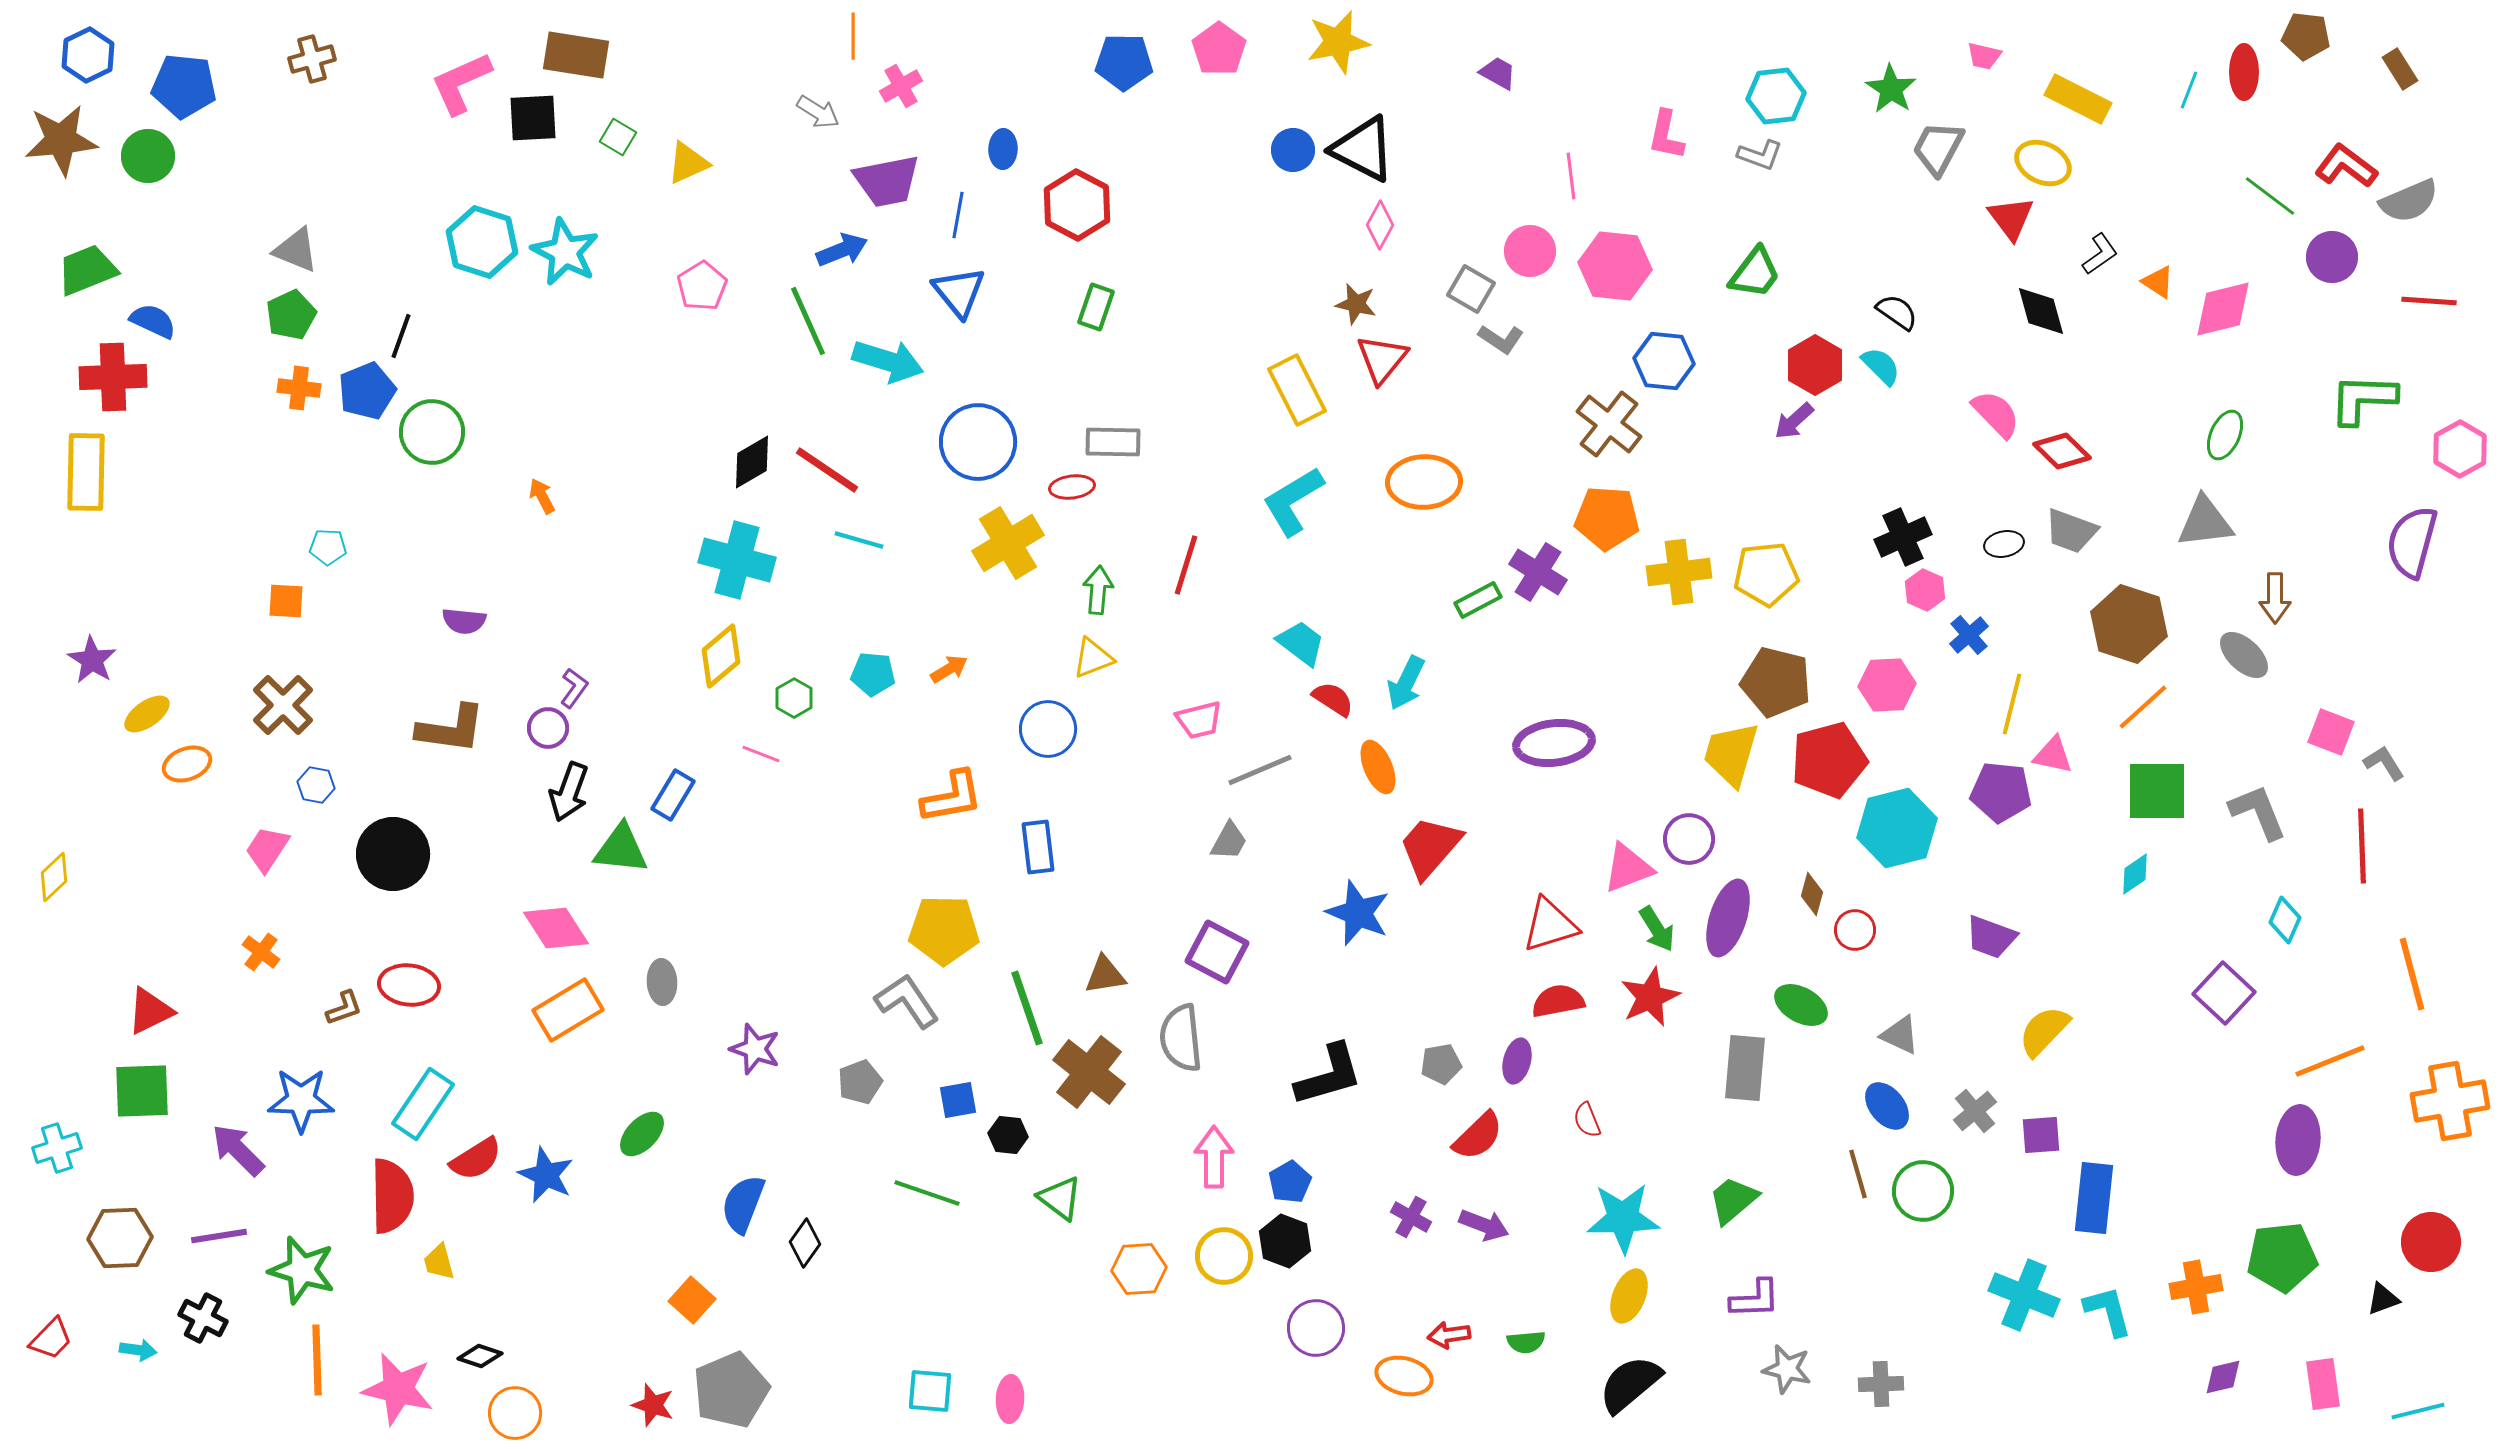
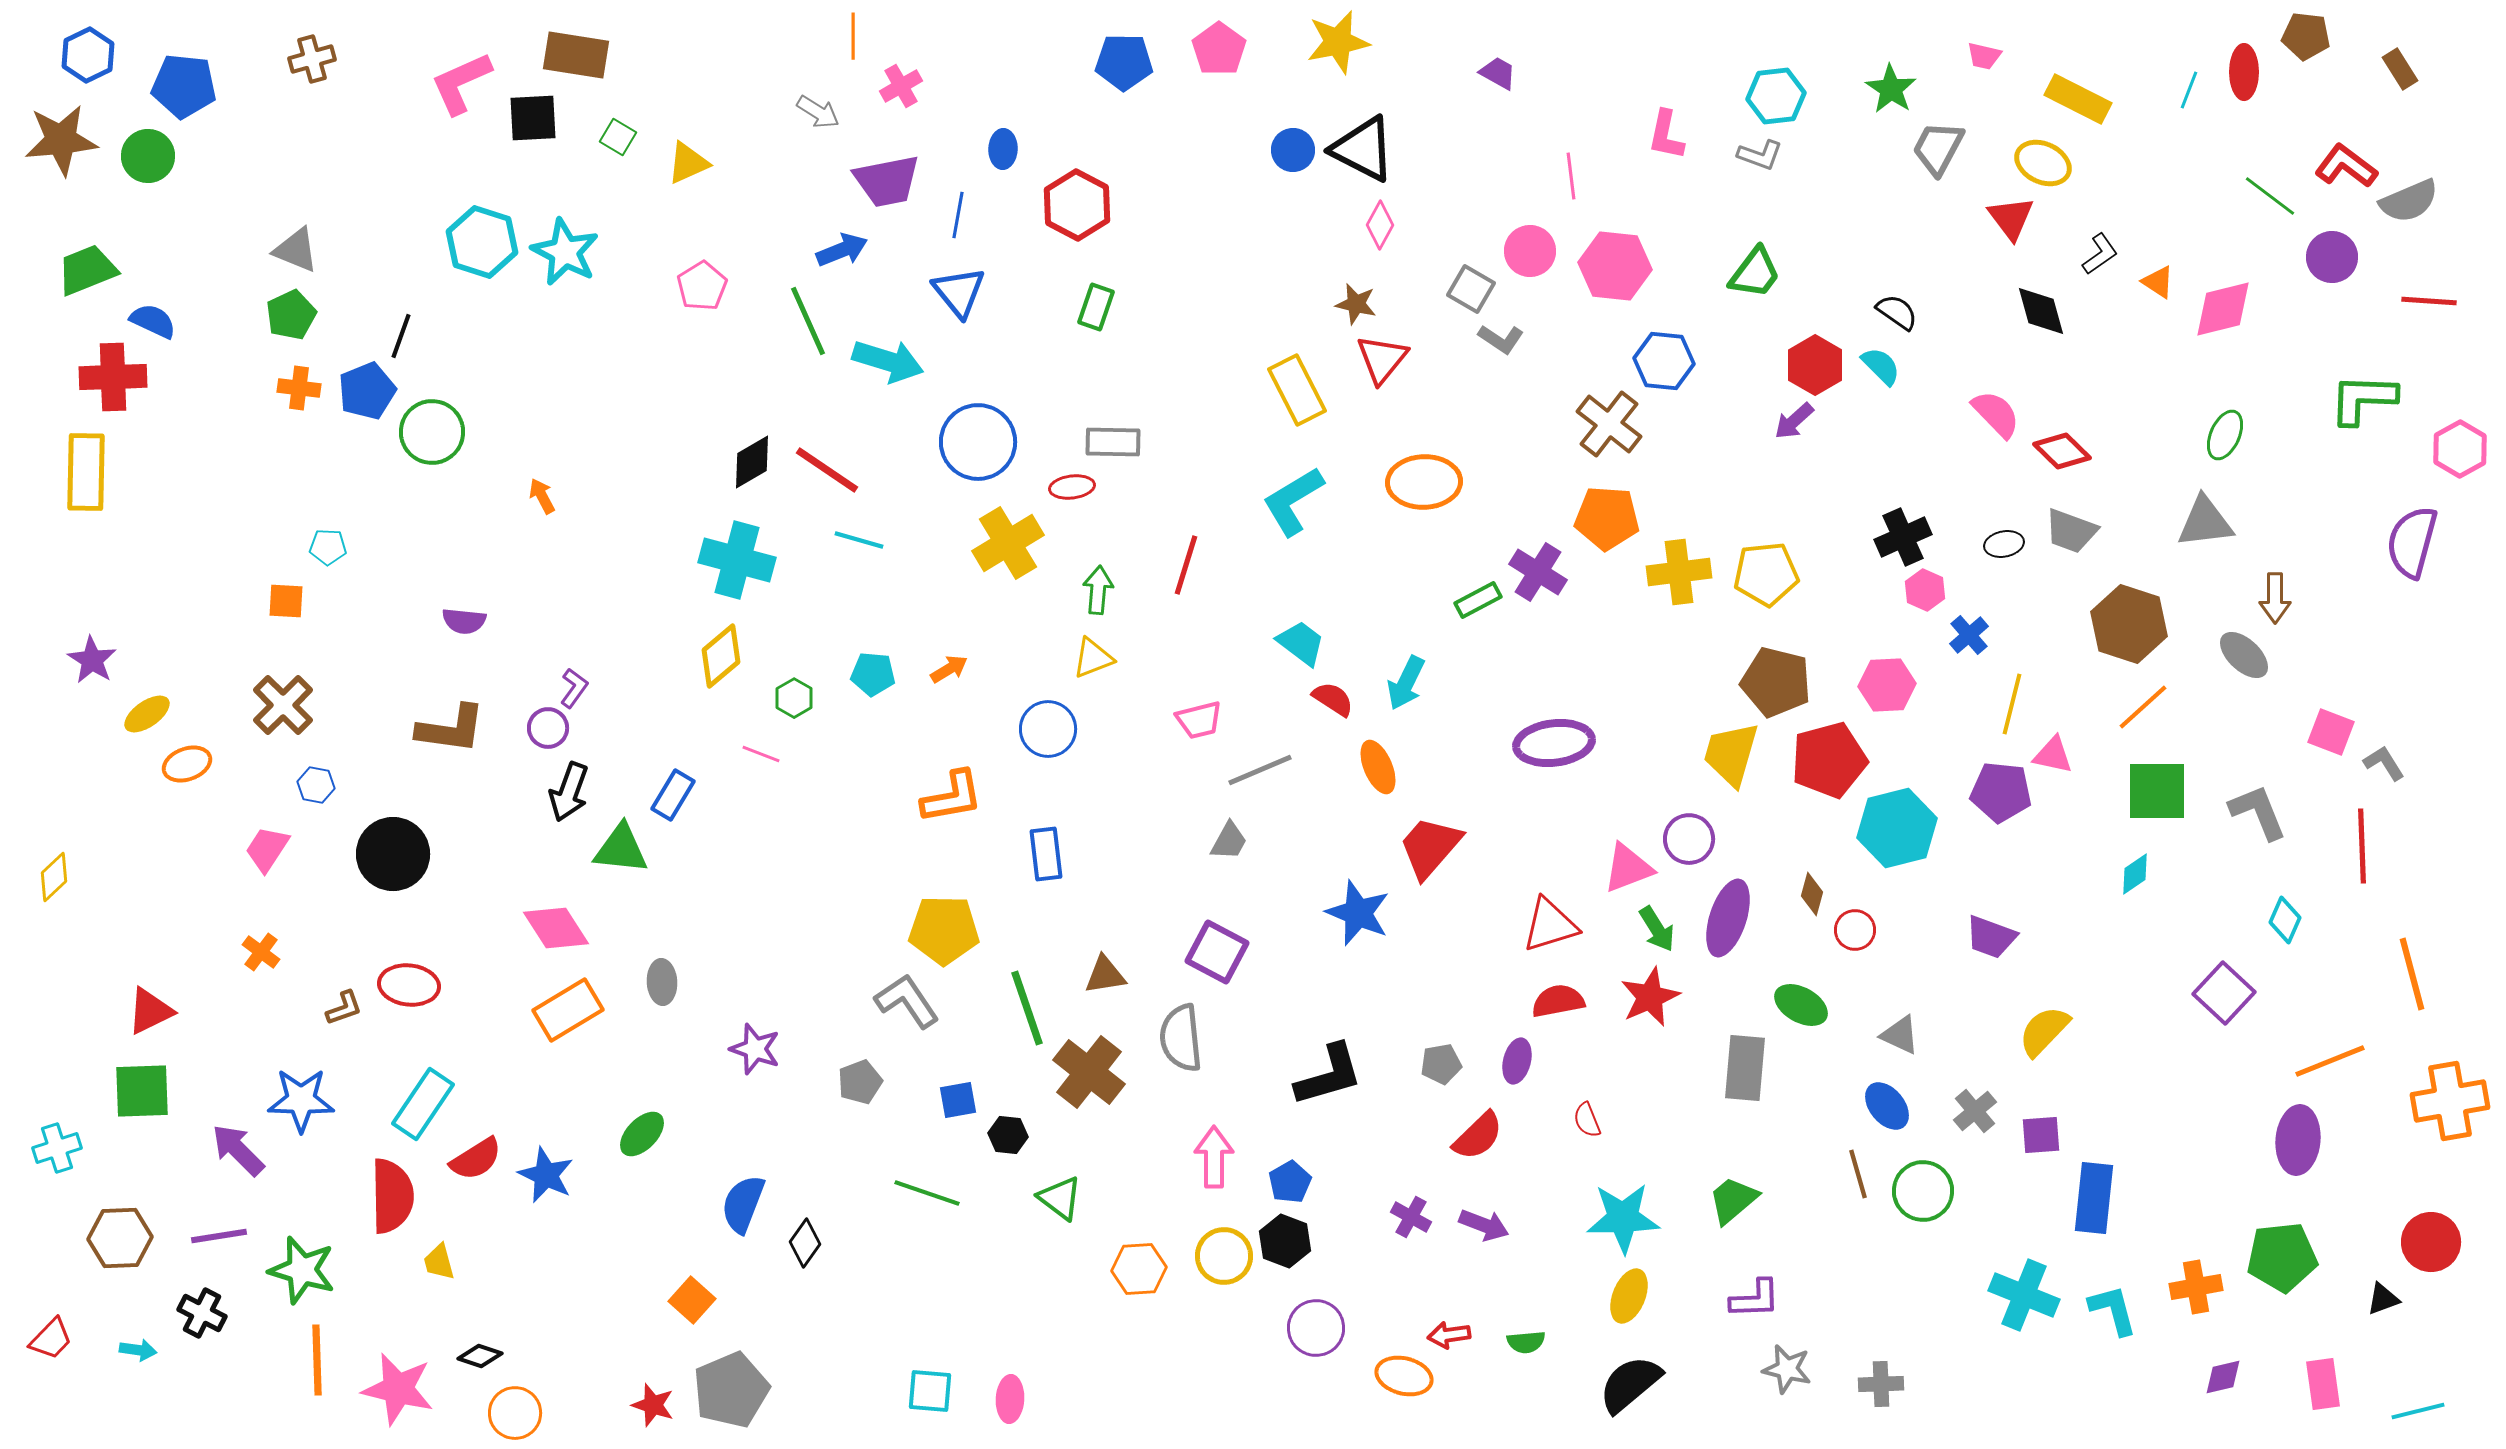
blue rectangle at (1038, 847): moved 8 px right, 7 px down
cyan L-shape at (2108, 1311): moved 5 px right, 1 px up
black cross at (203, 1318): moved 1 px left, 5 px up
